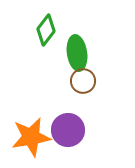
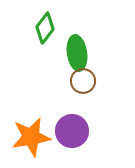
green diamond: moved 1 px left, 2 px up
purple circle: moved 4 px right, 1 px down
